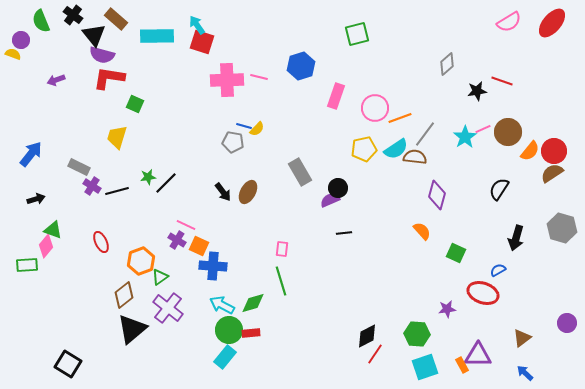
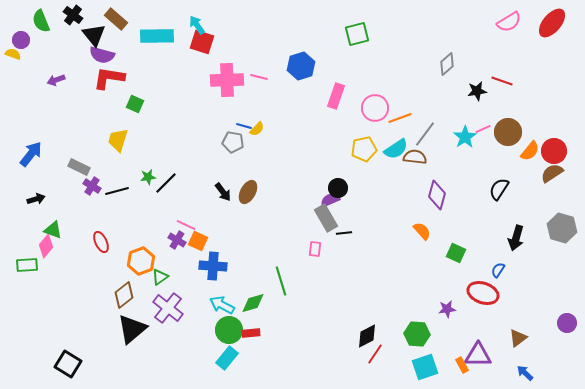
yellow trapezoid at (117, 137): moved 1 px right, 3 px down
gray rectangle at (300, 172): moved 26 px right, 46 px down
orange square at (199, 246): moved 1 px left, 5 px up
pink rectangle at (282, 249): moved 33 px right
blue semicircle at (498, 270): rotated 28 degrees counterclockwise
brown triangle at (522, 338): moved 4 px left
cyan rectangle at (225, 357): moved 2 px right, 1 px down
